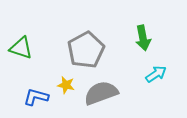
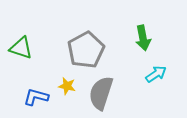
yellow star: moved 1 px right, 1 px down
gray semicircle: rotated 52 degrees counterclockwise
